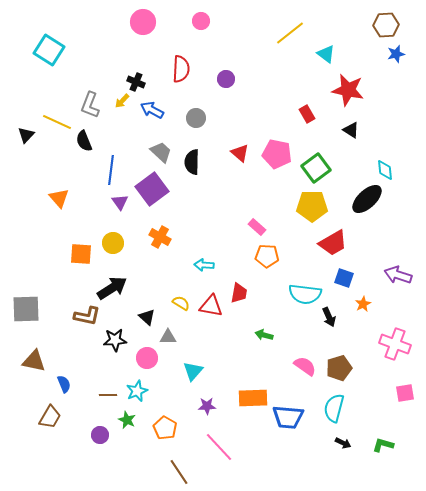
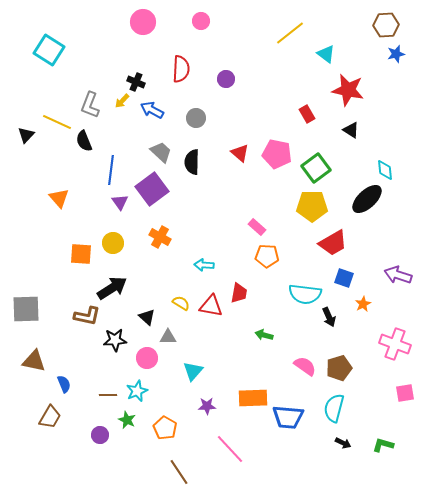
pink line at (219, 447): moved 11 px right, 2 px down
